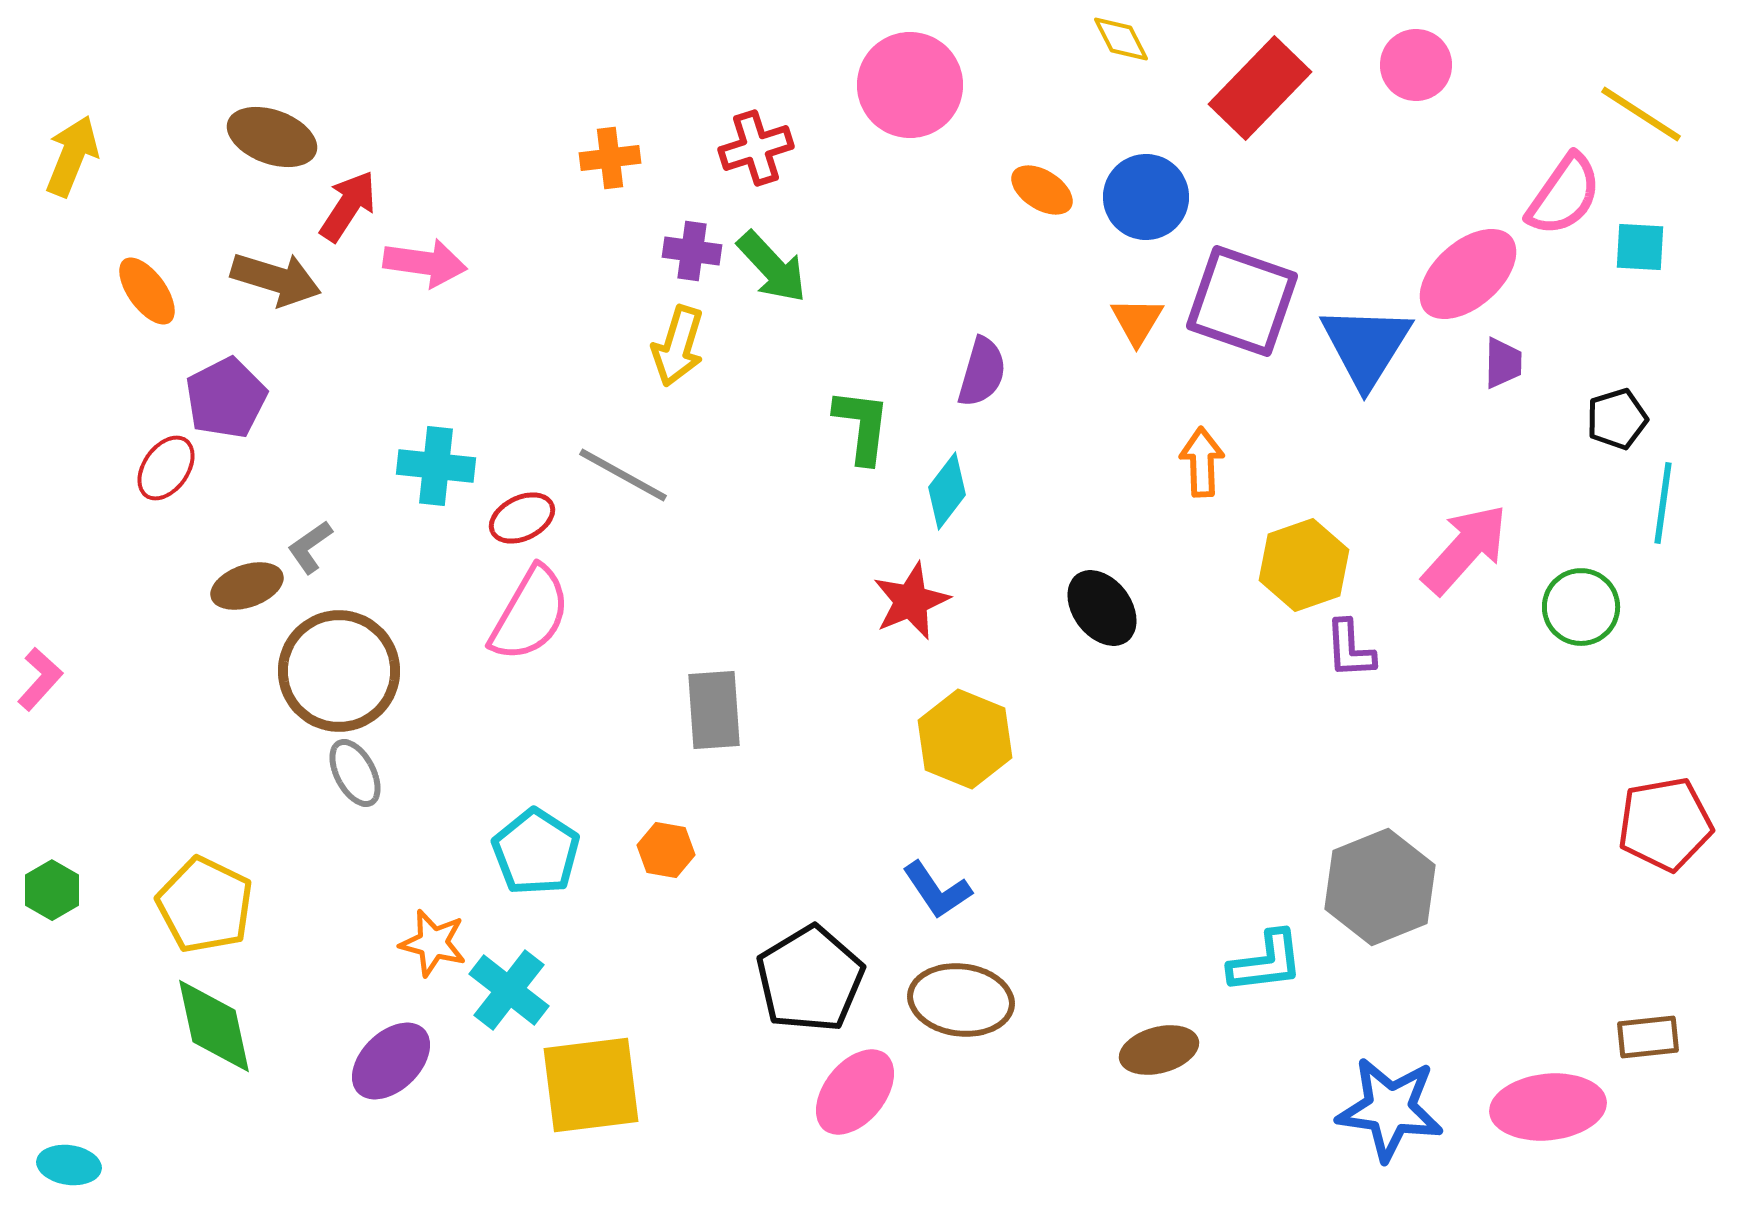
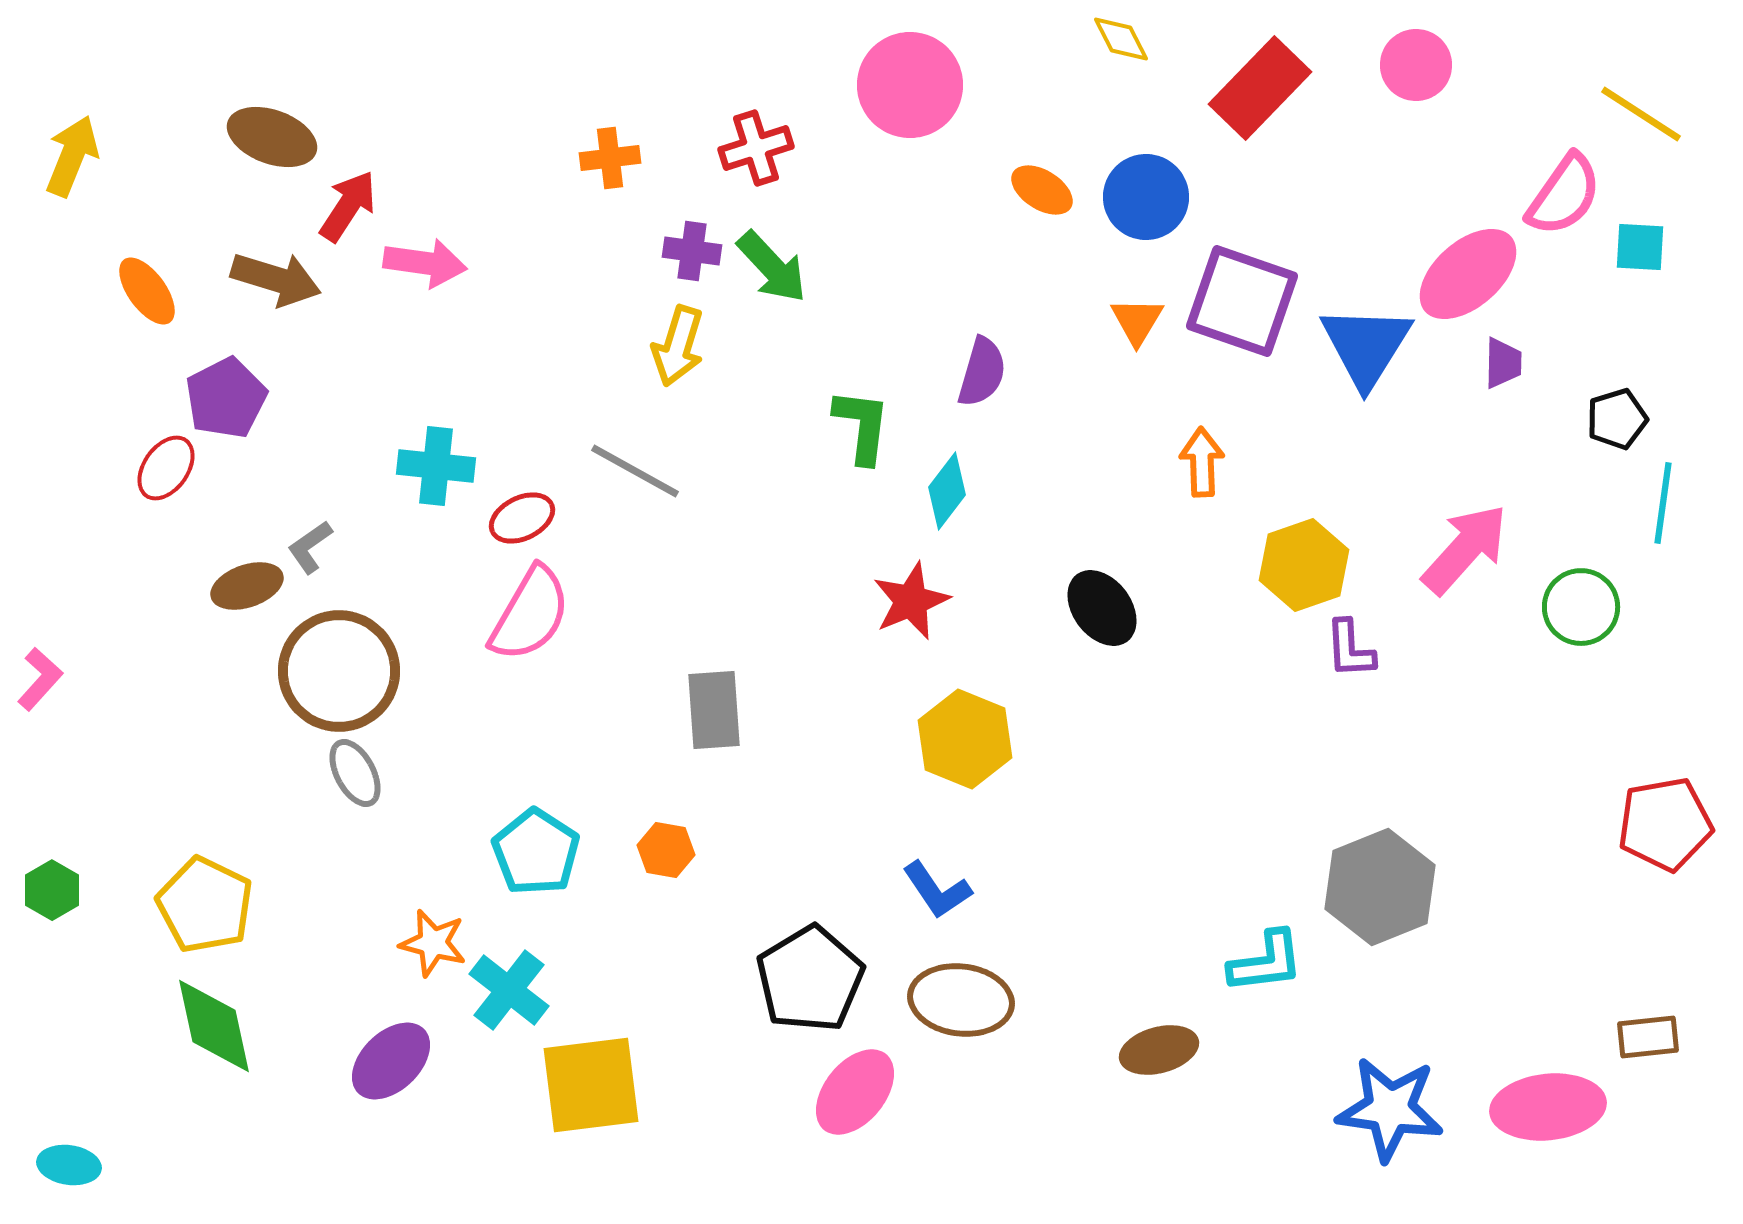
gray line at (623, 475): moved 12 px right, 4 px up
